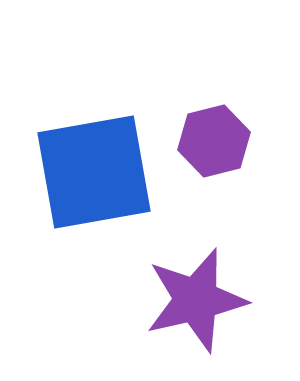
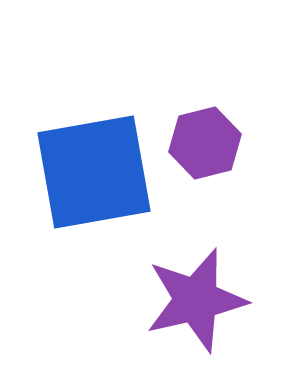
purple hexagon: moved 9 px left, 2 px down
